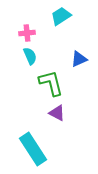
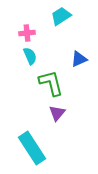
purple triangle: rotated 42 degrees clockwise
cyan rectangle: moved 1 px left, 1 px up
